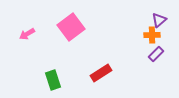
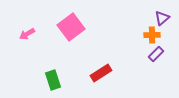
purple triangle: moved 3 px right, 2 px up
